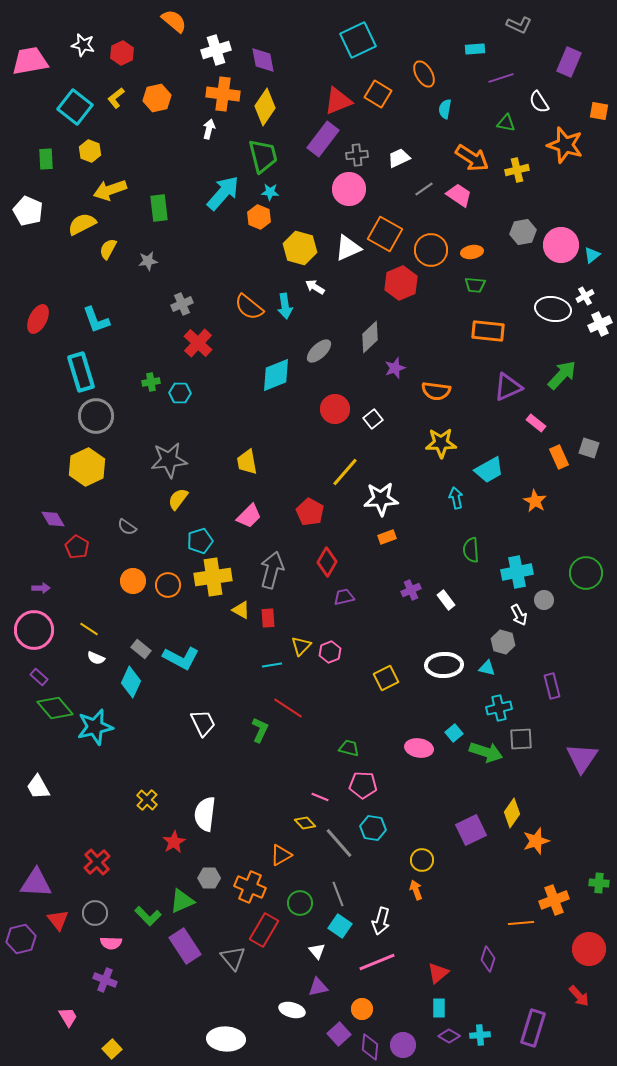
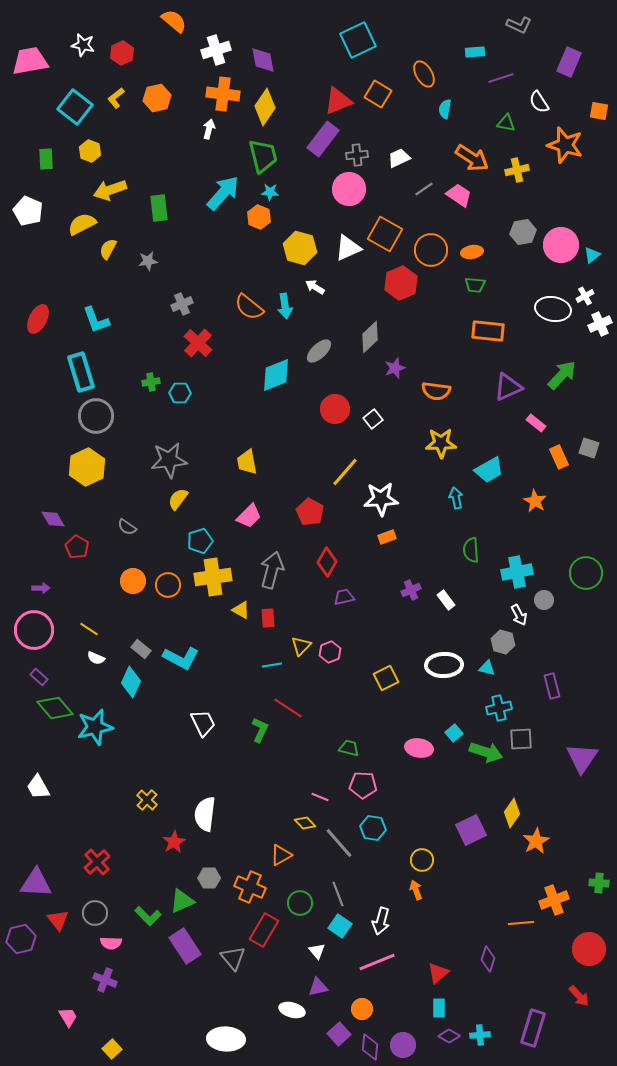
cyan rectangle at (475, 49): moved 3 px down
orange star at (536, 841): rotated 12 degrees counterclockwise
